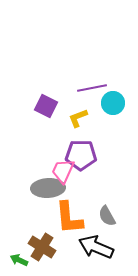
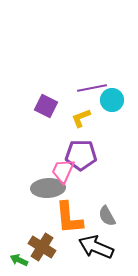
cyan circle: moved 1 px left, 3 px up
yellow L-shape: moved 3 px right
